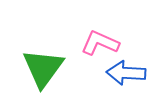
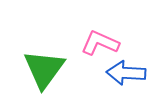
green triangle: moved 1 px right, 1 px down
